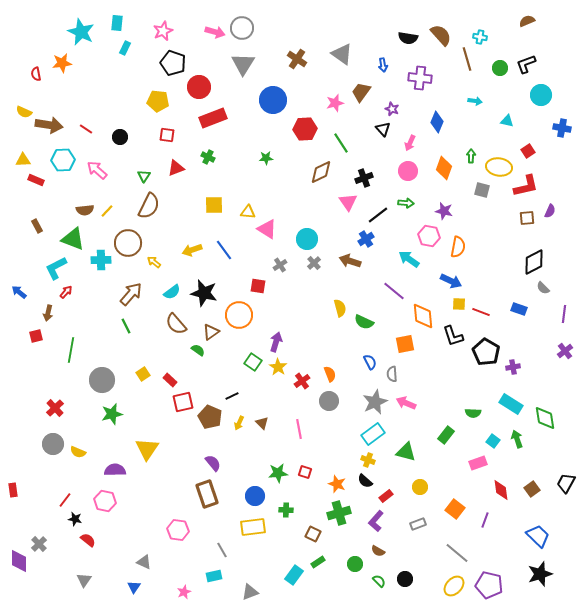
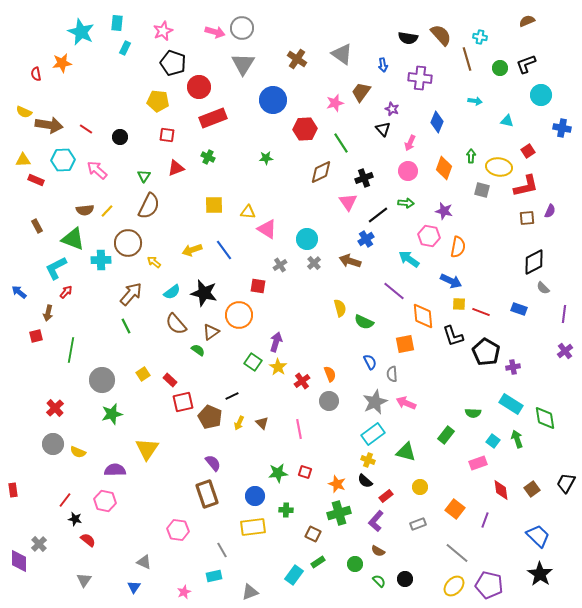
black star at (540, 574): rotated 20 degrees counterclockwise
